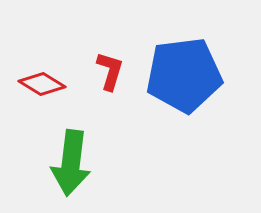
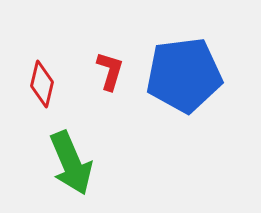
red diamond: rotated 72 degrees clockwise
green arrow: rotated 30 degrees counterclockwise
